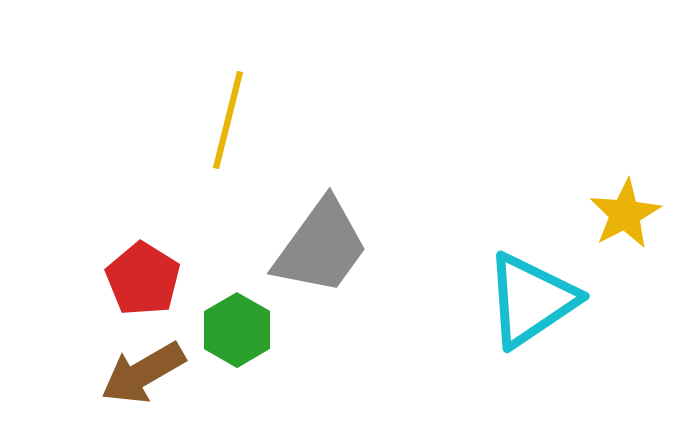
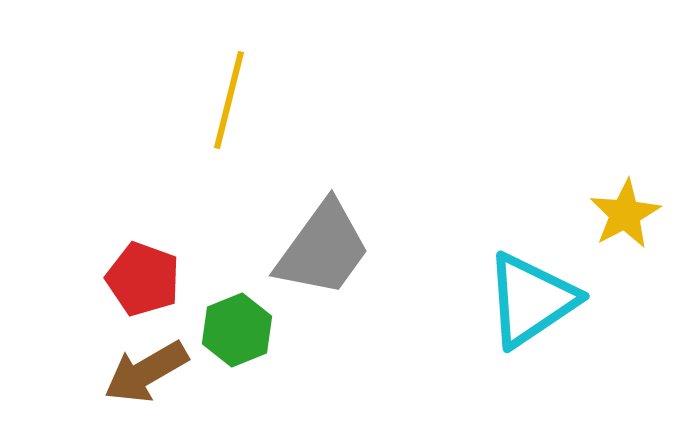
yellow line: moved 1 px right, 20 px up
gray trapezoid: moved 2 px right, 2 px down
red pentagon: rotated 12 degrees counterclockwise
green hexagon: rotated 8 degrees clockwise
brown arrow: moved 3 px right, 1 px up
